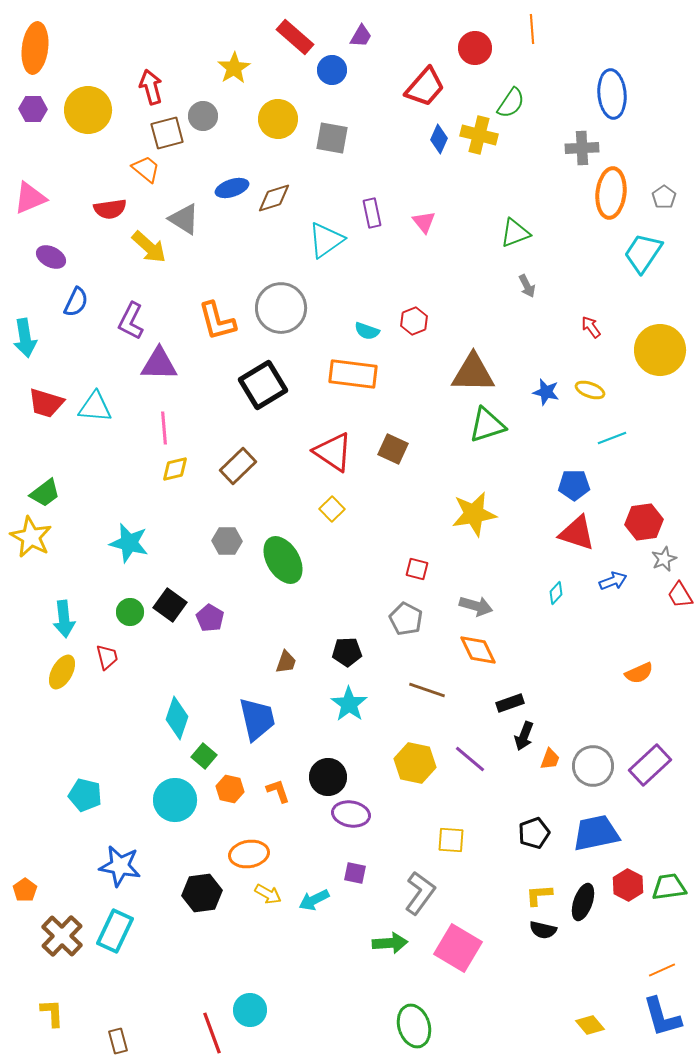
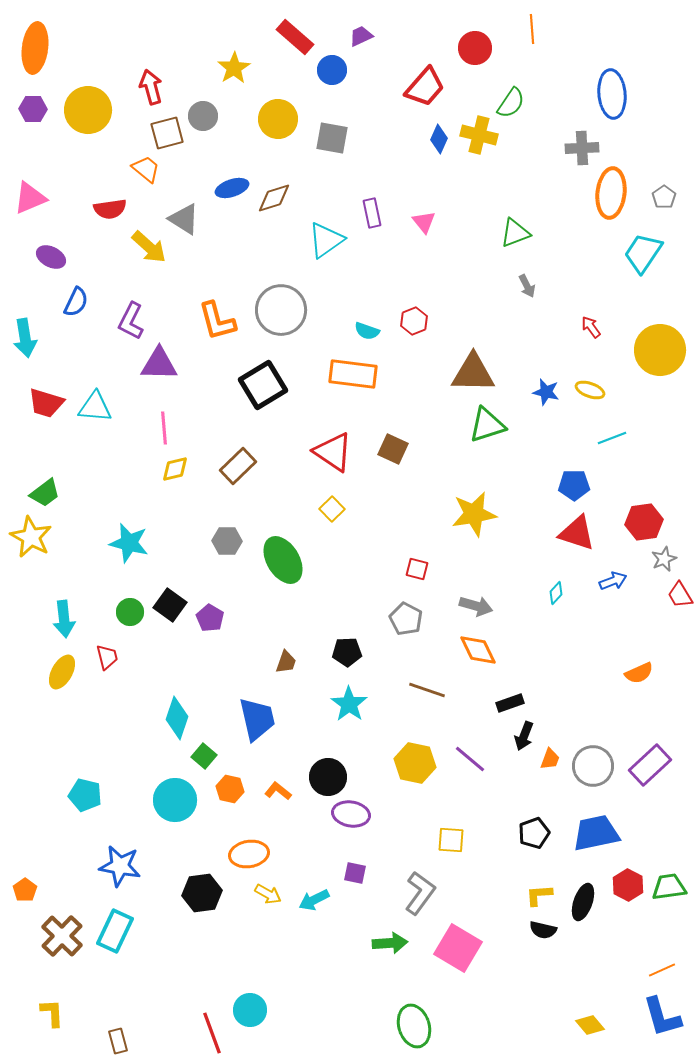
purple trapezoid at (361, 36): rotated 145 degrees counterclockwise
gray circle at (281, 308): moved 2 px down
orange L-shape at (278, 791): rotated 32 degrees counterclockwise
